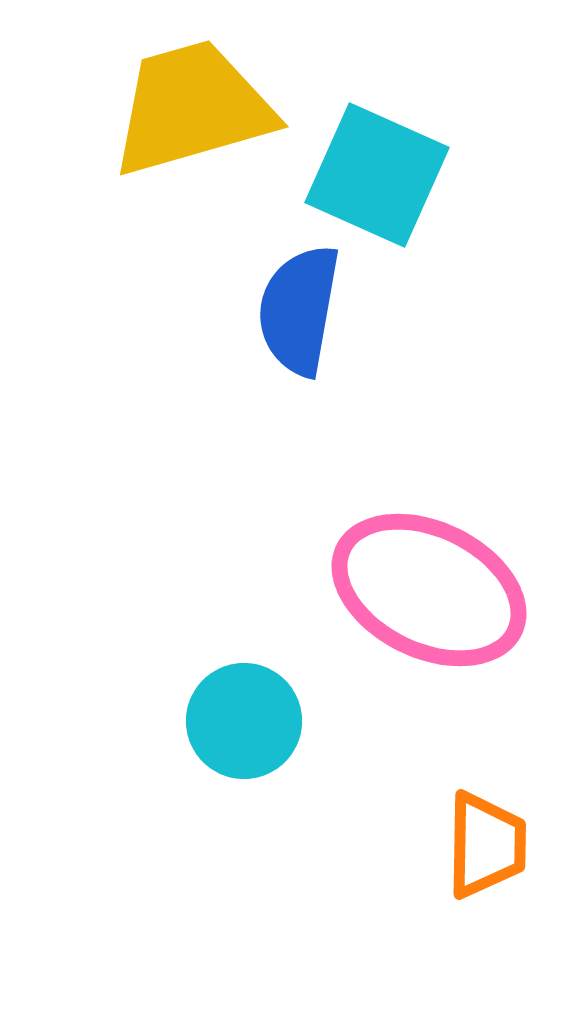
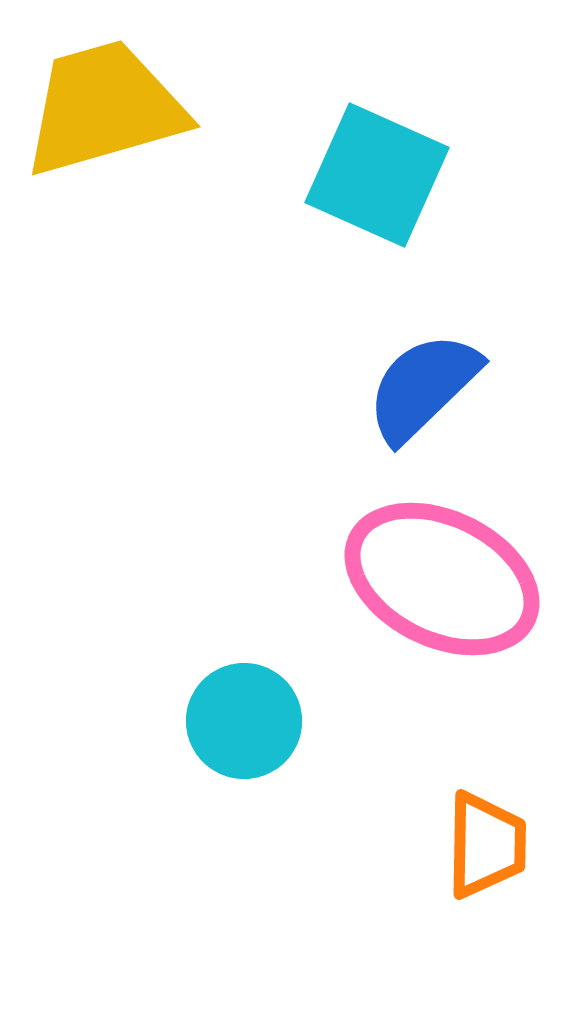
yellow trapezoid: moved 88 px left
blue semicircle: moved 124 px right, 77 px down; rotated 36 degrees clockwise
pink ellipse: moved 13 px right, 11 px up
